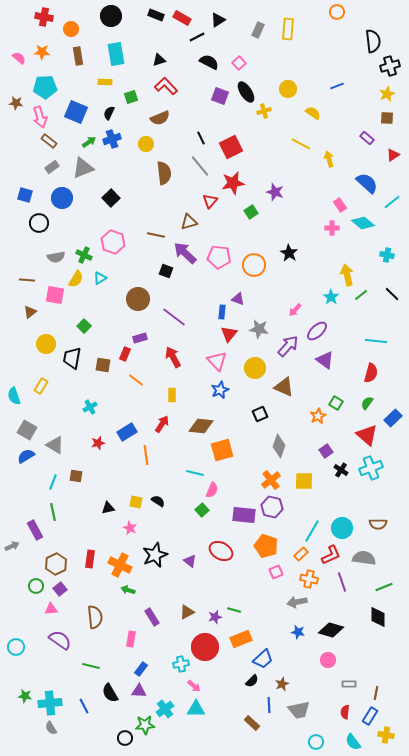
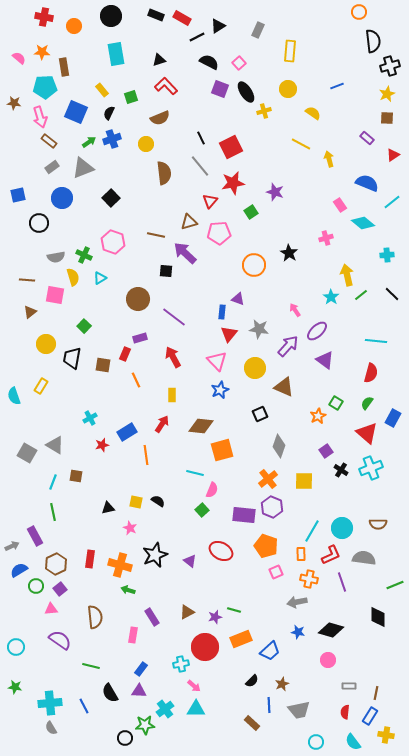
orange circle at (337, 12): moved 22 px right
black triangle at (218, 20): moved 6 px down
orange circle at (71, 29): moved 3 px right, 3 px up
yellow rectangle at (288, 29): moved 2 px right, 22 px down
brown rectangle at (78, 56): moved 14 px left, 11 px down
yellow rectangle at (105, 82): moved 3 px left, 8 px down; rotated 48 degrees clockwise
purple square at (220, 96): moved 7 px up
brown star at (16, 103): moved 2 px left
blue semicircle at (367, 183): rotated 20 degrees counterclockwise
blue square at (25, 195): moved 7 px left; rotated 28 degrees counterclockwise
pink cross at (332, 228): moved 6 px left, 10 px down; rotated 16 degrees counterclockwise
cyan cross at (387, 255): rotated 16 degrees counterclockwise
pink pentagon at (219, 257): moved 24 px up; rotated 10 degrees counterclockwise
black square at (166, 271): rotated 16 degrees counterclockwise
yellow semicircle at (76, 279): moved 3 px left, 2 px up; rotated 48 degrees counterclockwise
pink arrow at (295, 310): rotated 104 degrees clockwise
orange line at (136, 380): rotated 28 degrees clockwise
cyan cross at (90, 407): moved 11 px down
blue rectangle at (393, 418): rotated 18 degrees counterclockwise
gray square at (27, 430): moved 23 px down
red triangle at (367, 435): moved 2 px up
red star at (98, 443): moved 4 px right, 2 px down
blue semicircle at (26, 456): moved 7 px left, 114 px down
orange cross at (271, 480): moved 3 px left, 1 px up
purple hexagon at (272, 507): rotated 10 degrees clockwise
purple rectangle at (35, 530): moved 6 px down
orange rectangle at (301, 554): rotated 48 degrees counterclockwise
orange cross at (120, 565): rotated 10 degrees counterclockwise
green line at (384, 587): moved 11 px right, 2 px up
pink rectangle at (131, 639): moved 2 px right, 4 px up
blue trapezoid at (263, 659): moved 7 px right, 8 px up
gray rectangle at (349, 684): moved 2 px down
green star at (25, 696): moved 10 px left, 9 px up
